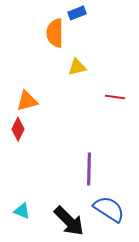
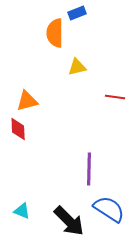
red diamond: rotated 30 degrees counterclockwise
